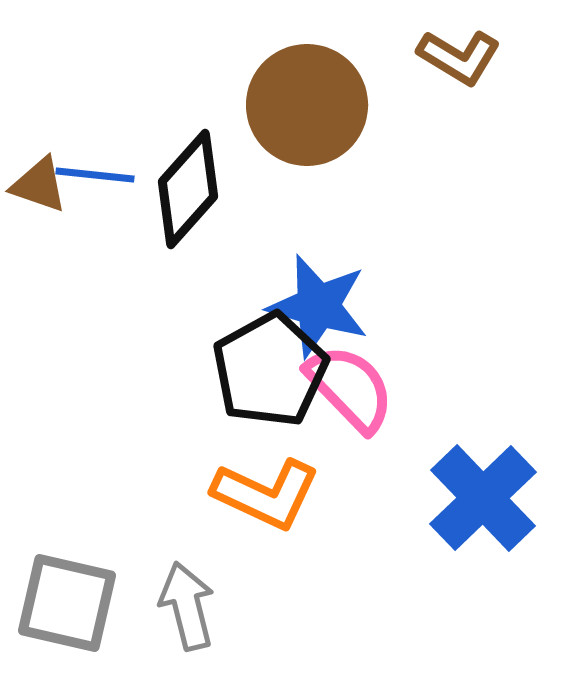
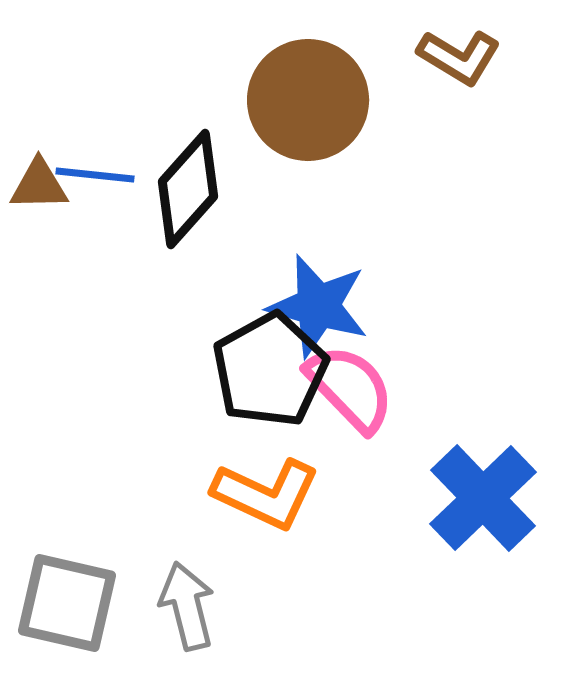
brown circle: moved 1 px right, 5 px up
brown triangle: rotated 20 degrees counterclockwise
